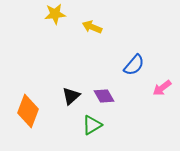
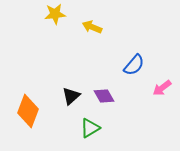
green triangle: moved 2 px left, 3 px down
